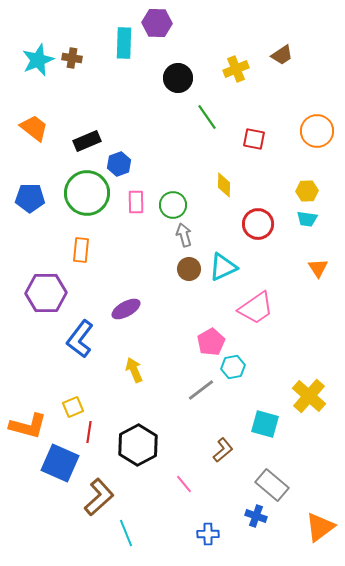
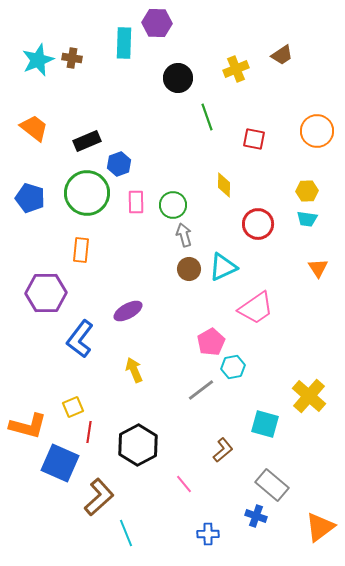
green line at (207, 117): rotated 16 degrees clockwise
blue pentagon at (30, 198): rotated 16 degrees clockwise
purple ellipse at (126, 309): moved 2 px right, 2 px down
